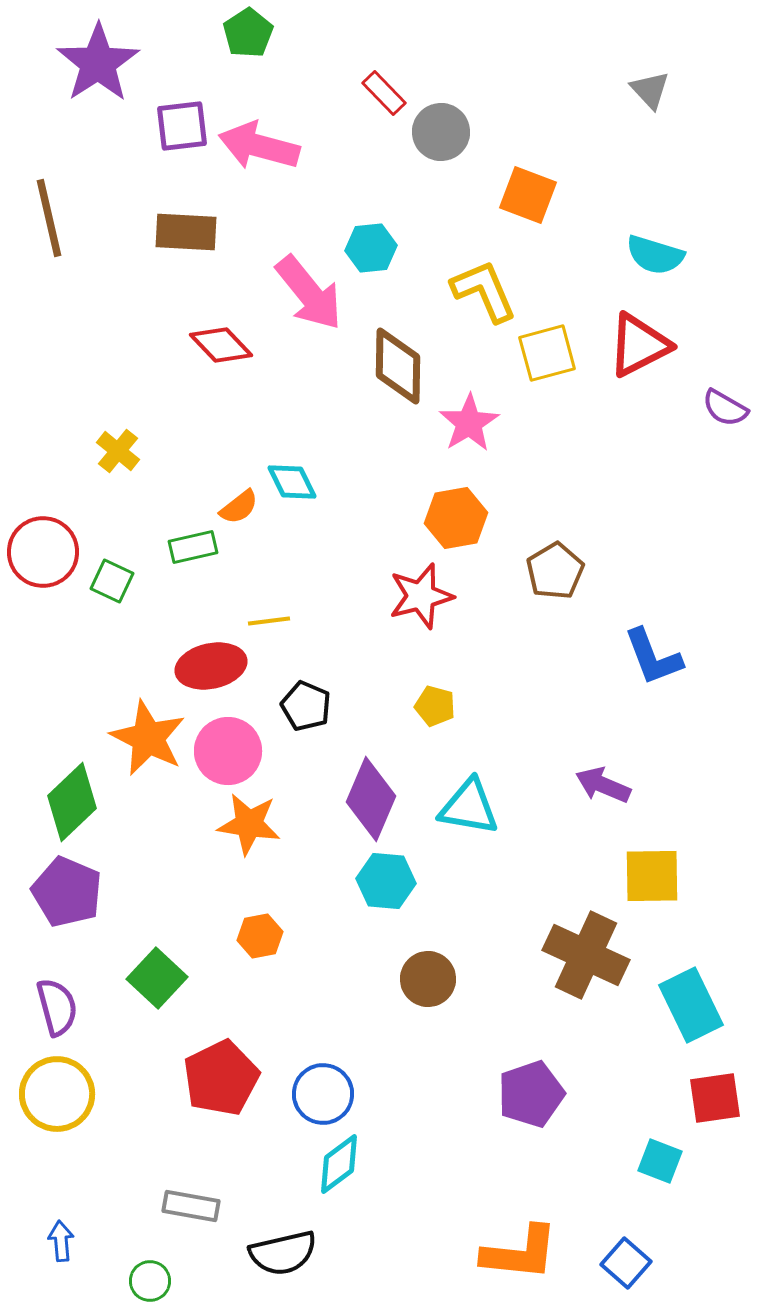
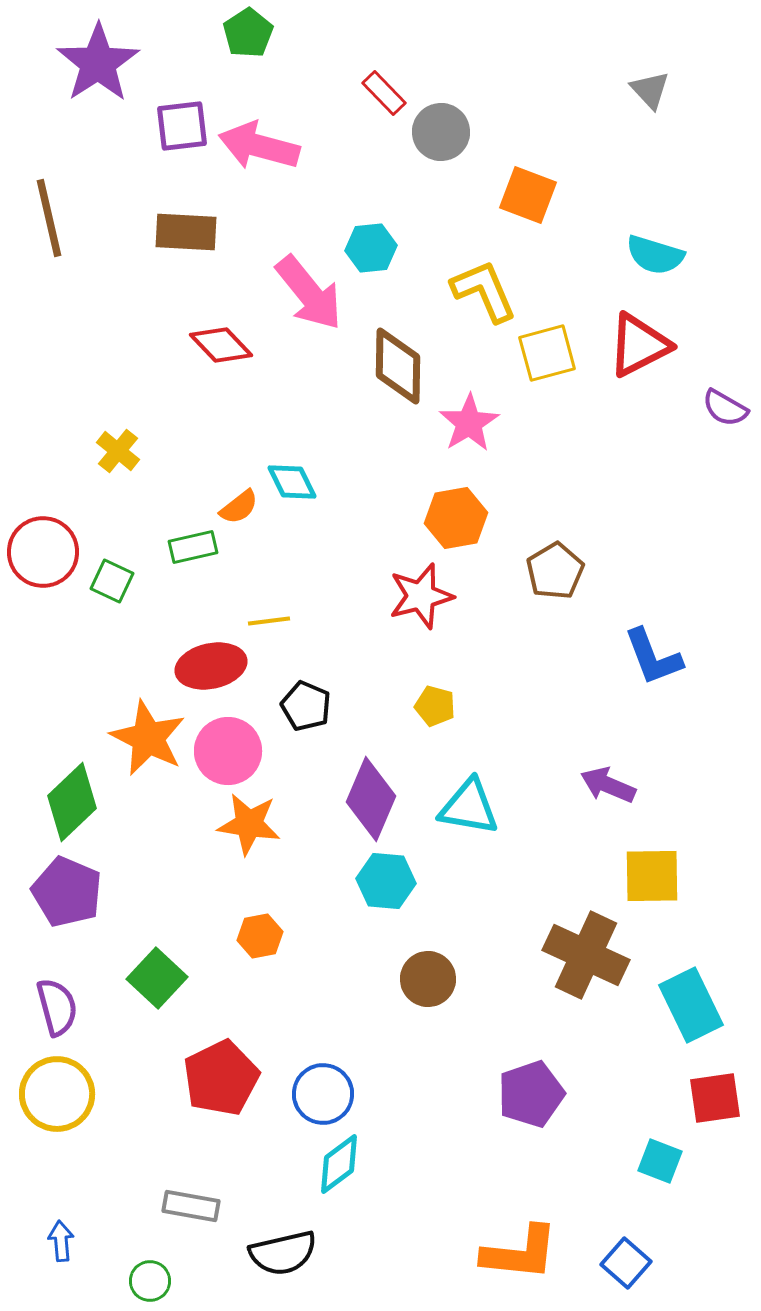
purple arrow at (603, 785): moved 5 px right
